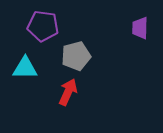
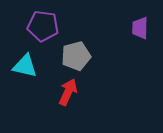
cyan triangle: moved 2 px up; rotated 12 degrees clockwise
